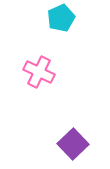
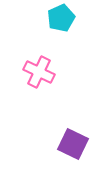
purple square: rotated 20 degrees counterclockwise
